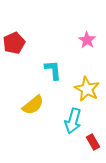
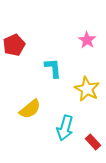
red pentagon: moved 2 px down
cyan L-shape: moved 2 px up
yellow semicircle: moved 3 px left, 4 px down
cyan arrow: moved 8 px left, 7 px down
red rectangle: rotated 14 degrees counterclockwise
